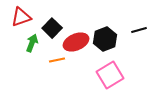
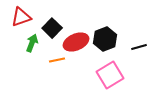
black line: moved 17 px down
